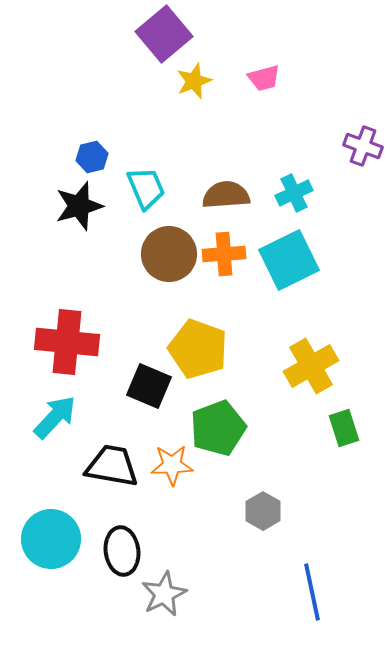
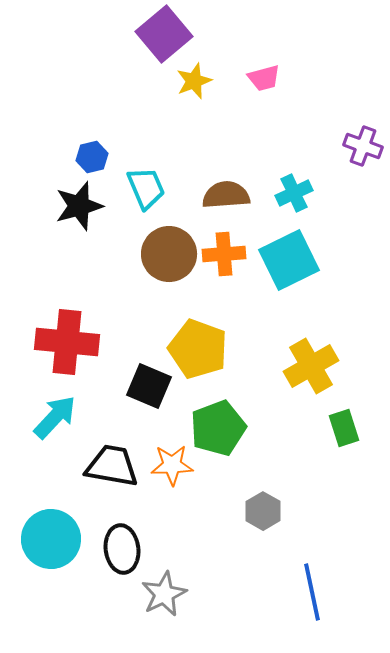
black ellipse: moved 2 px up
